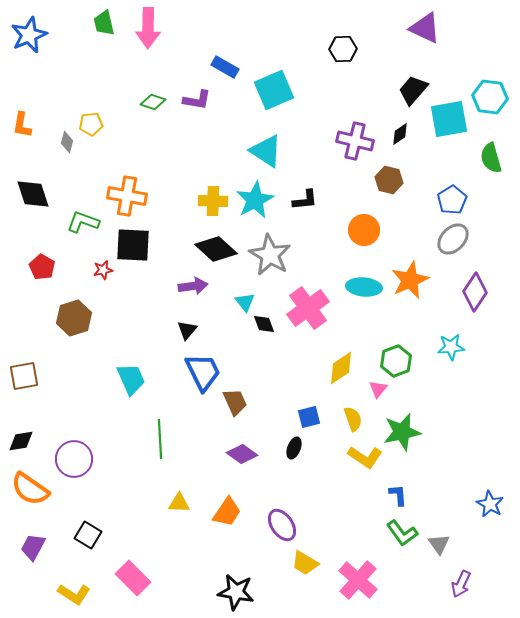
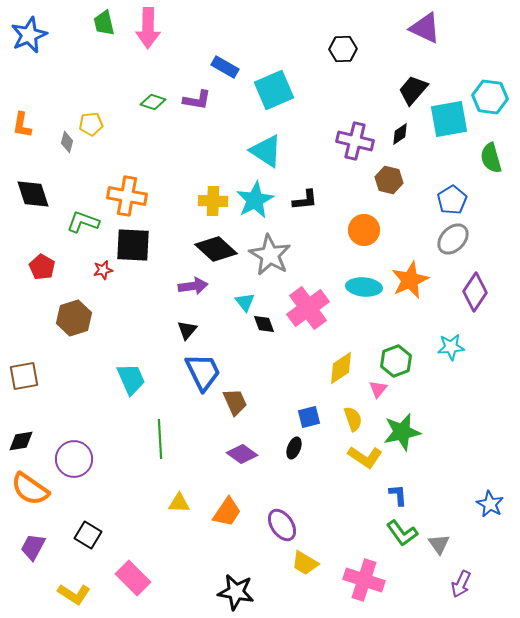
pink cross at (358, 580): moved 6 px right; rotated 24 degrees counterclockwise
